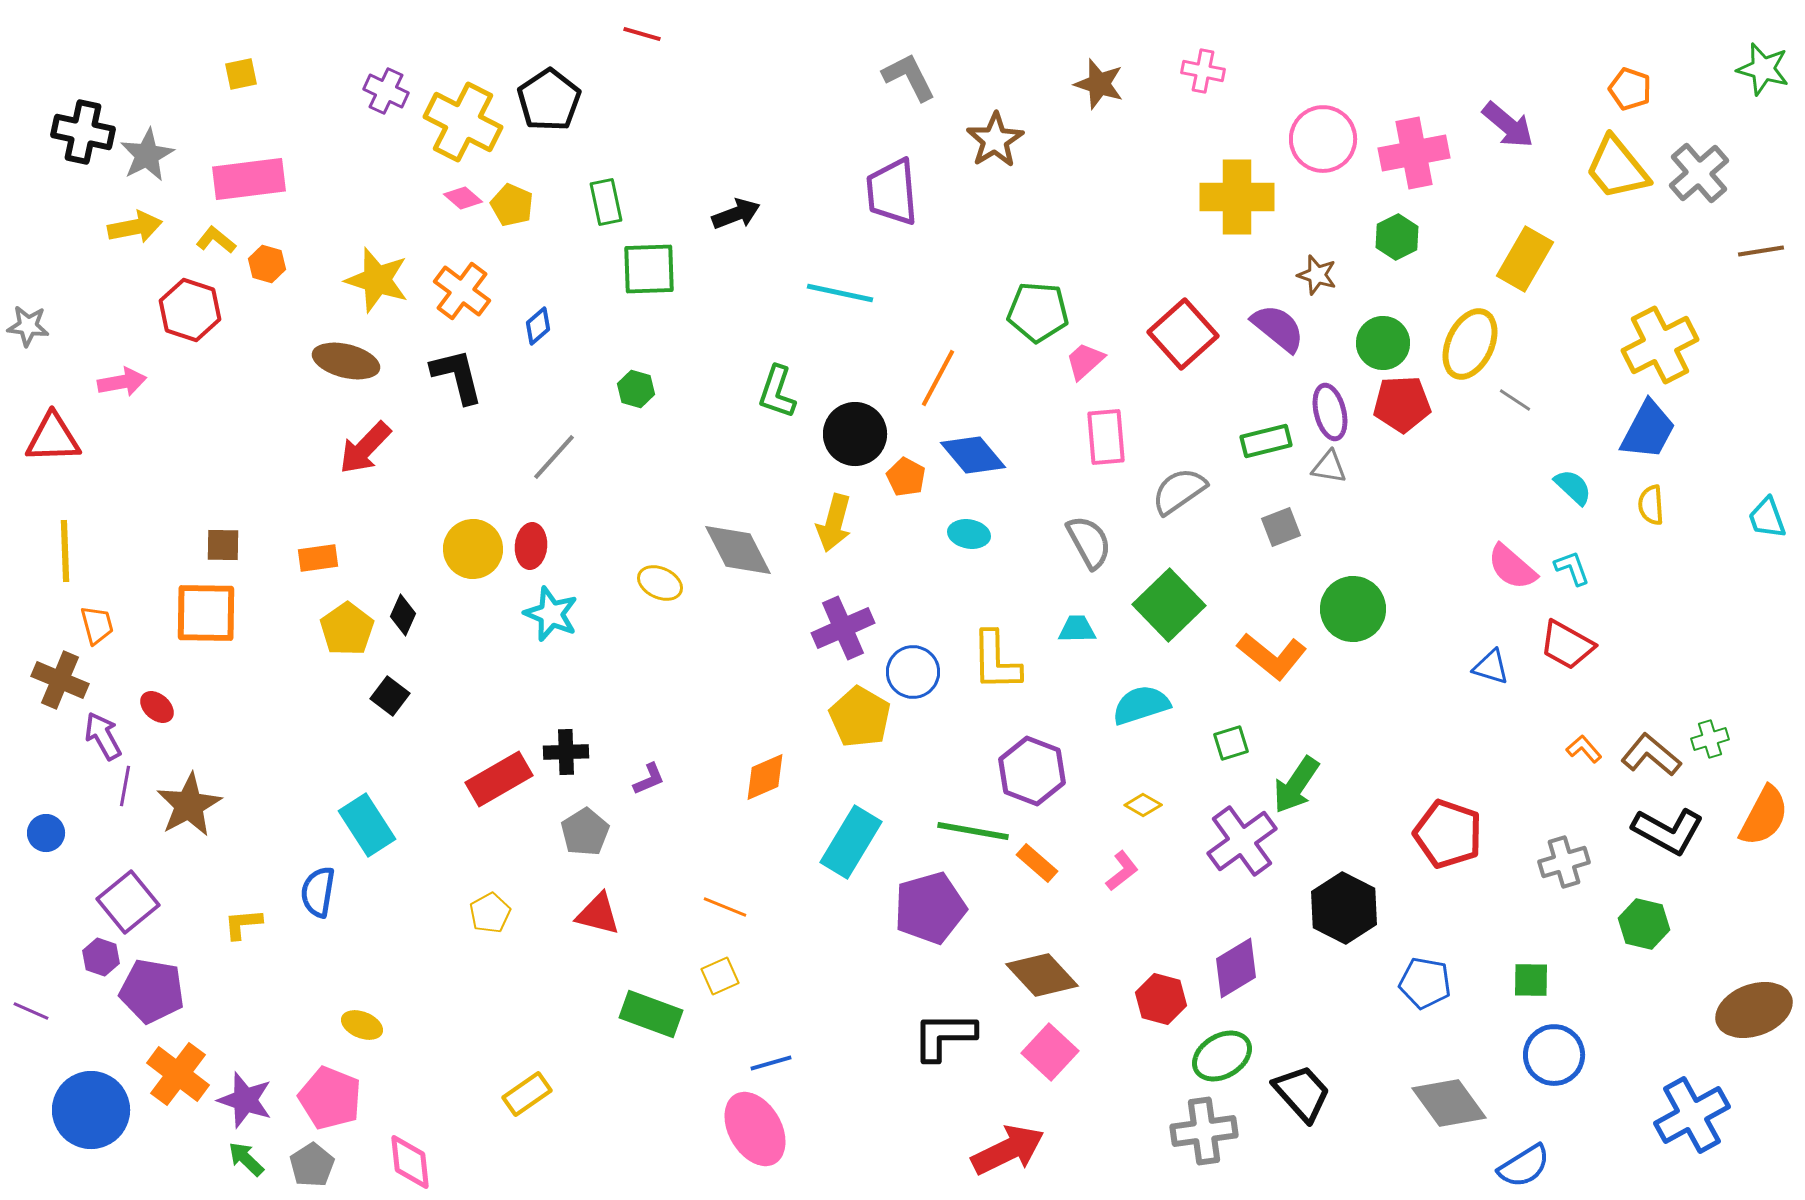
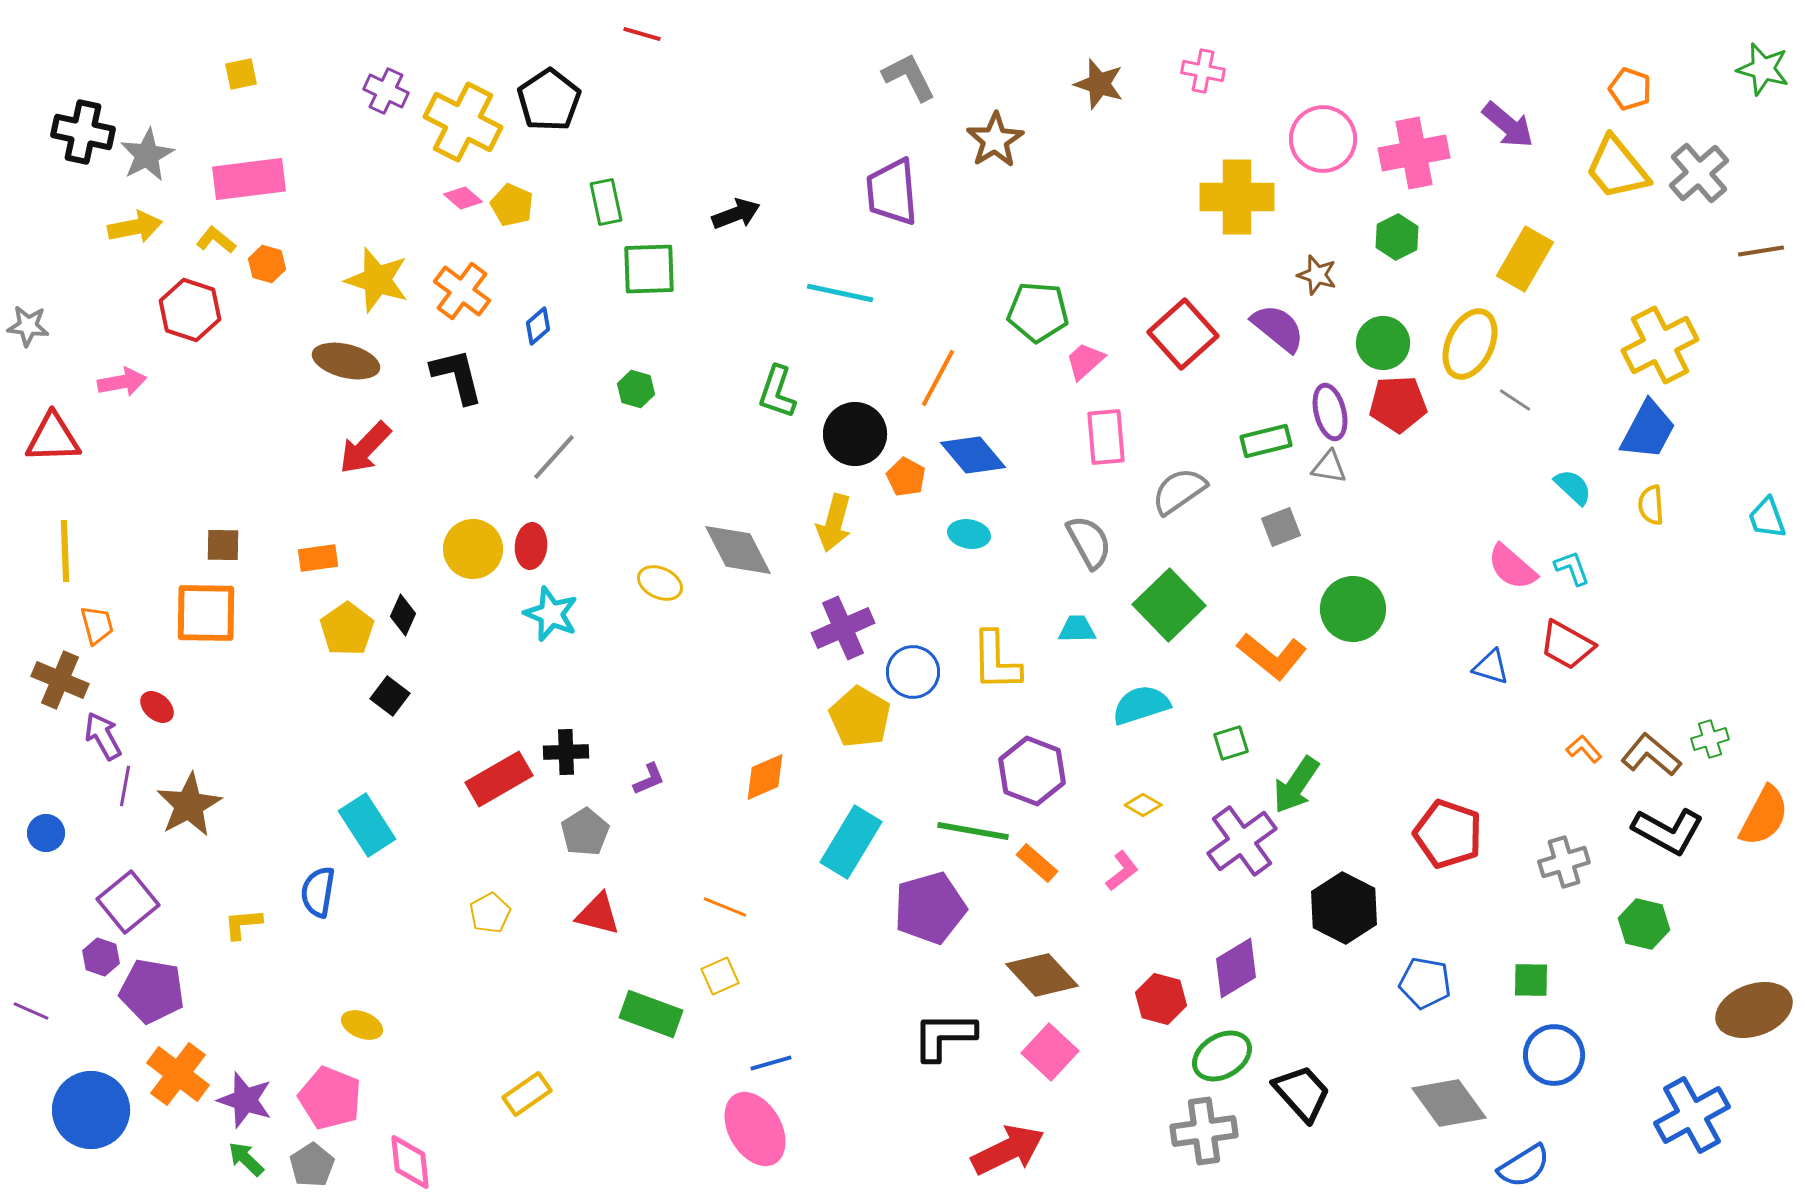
red pentagon at (1402, 404): moved 4 px left
